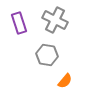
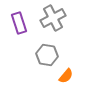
gray cross: moved 2 px left, 2 px up; rotated 35 degrees clockwise
orange semicircle: moved 1 px right, 5 px up
